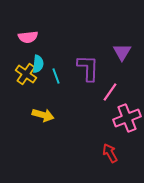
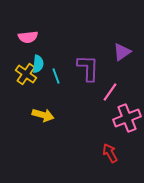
purple triangle: rotated 24 degrees clockwise
